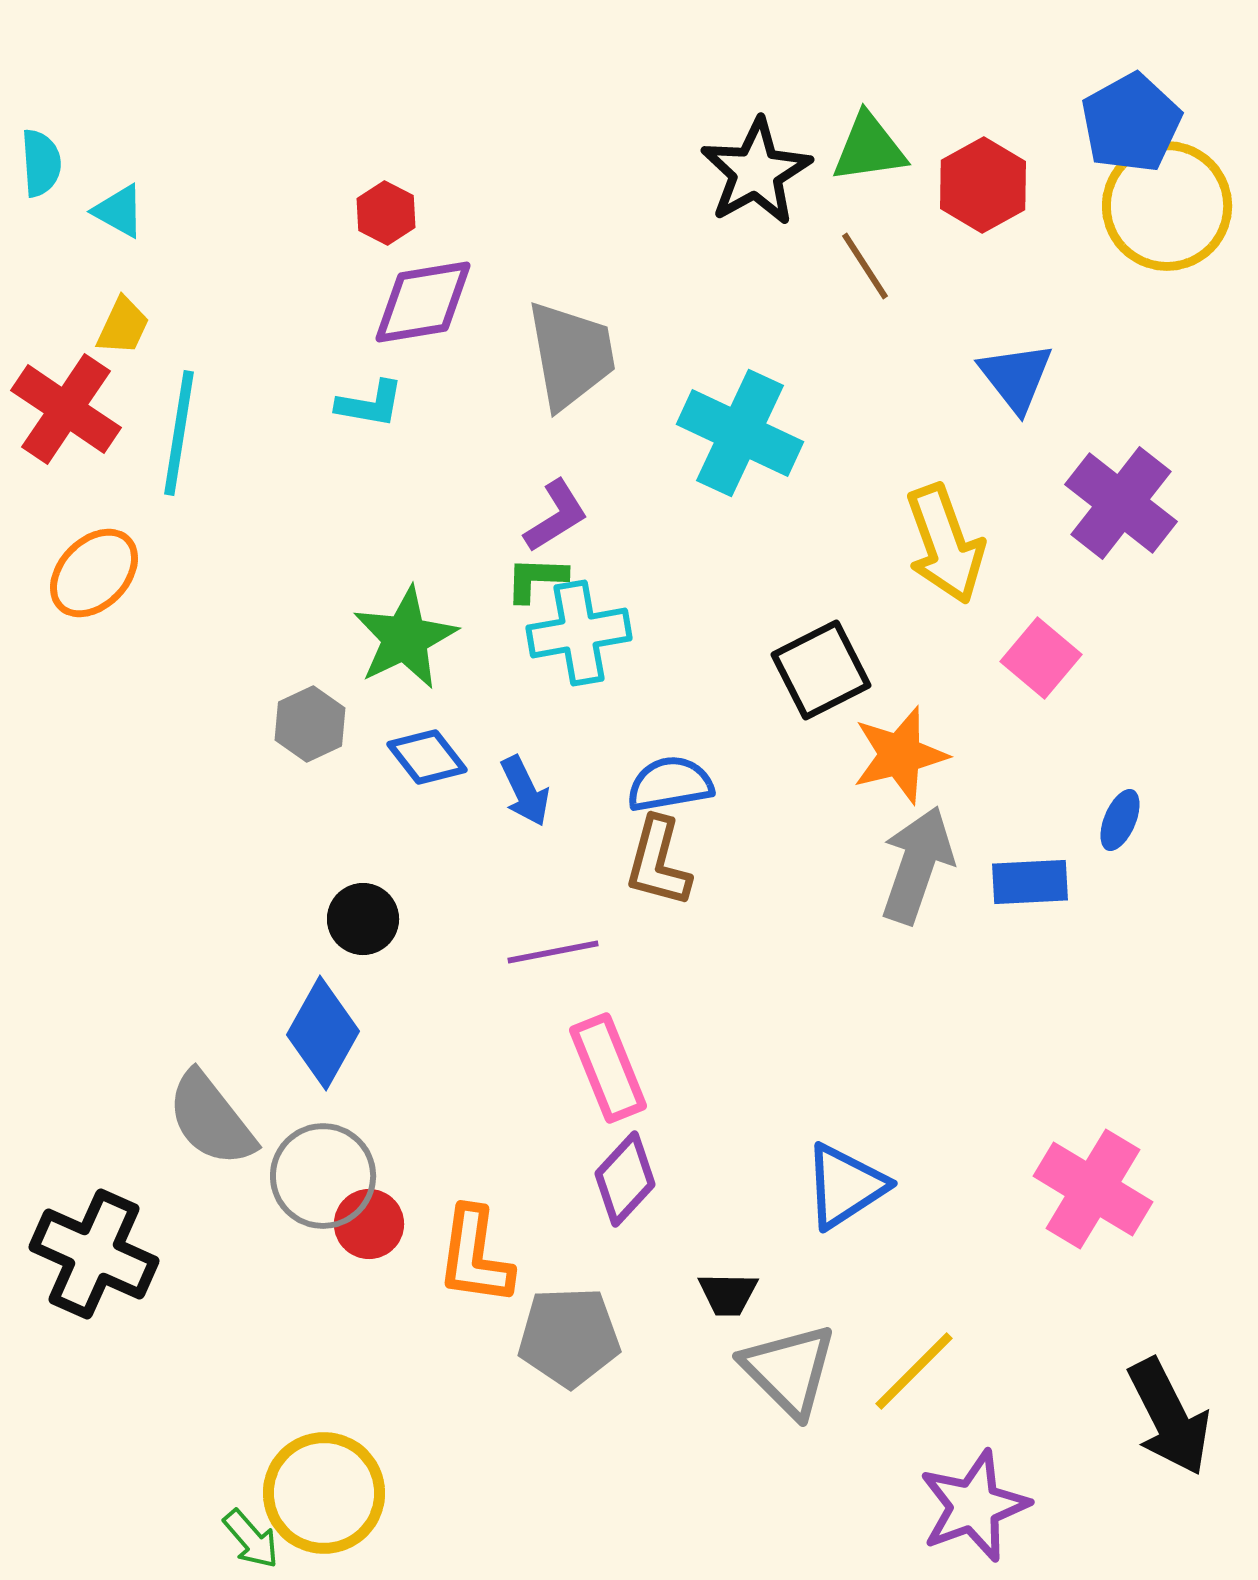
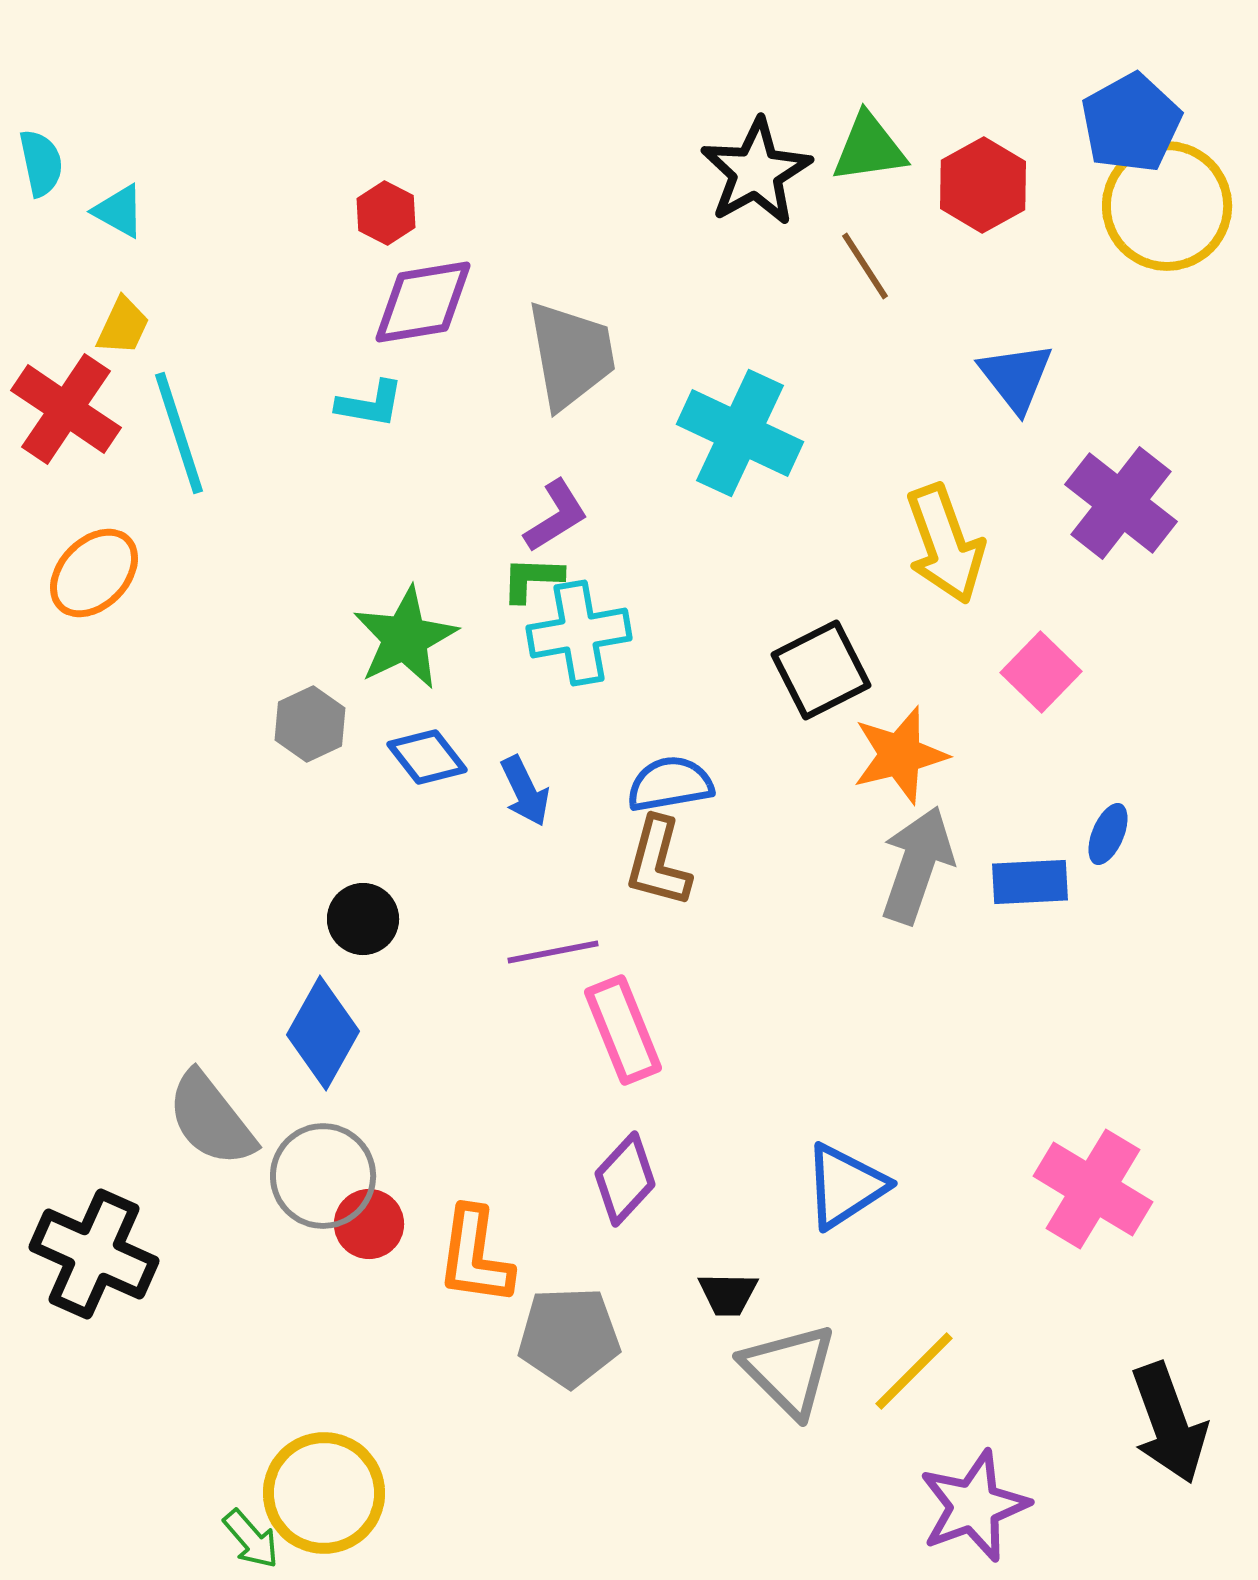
cyan semicircle at (41, 163): rotated 8 degrees counterclockwise
cyan line at (179, 433): rotated 27 degrees counterclockwise
green L-shape at (536, 579): moved 4 px left
pink square at (1041, 658): moved 14 px down; rotated 4 degrees clockwise
blue ellipse at (1120, 820): moved 12 px left, 14 px down
pink rectangle at (608, 1068): moved 15 px right, 38 px up
black arrow at (1169, 1417): moved 6 px down; rotated 7 degrees clockwise
